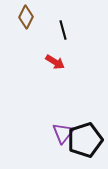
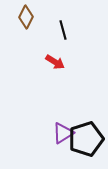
purple triangle: rotated 20 degrees clockwise
black pentagon: moved 1 px right, 1 px up
